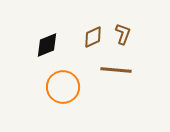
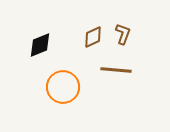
black diamond: moved 7 px left
